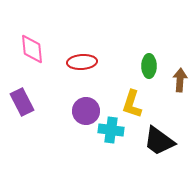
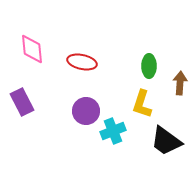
red ellipse: rotated 16 degrees clockwise
brown arrow: moved 3 px down
yellow L-shape: moved 10 px right
cyan cross: moved 2 px right, 1 px down; rotated 30 degrees counterclockwise
black trapezoid: moved 7 px right
